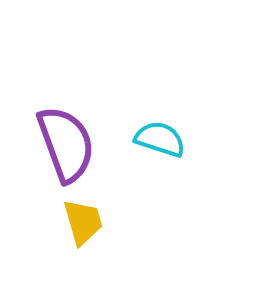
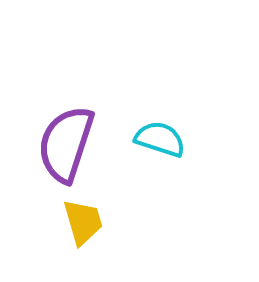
purple semicircle: rotated 142 degrees counterclockwise
